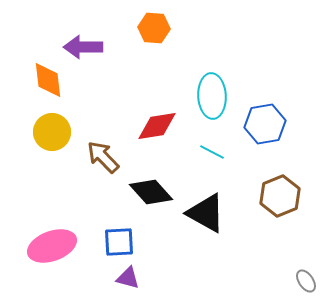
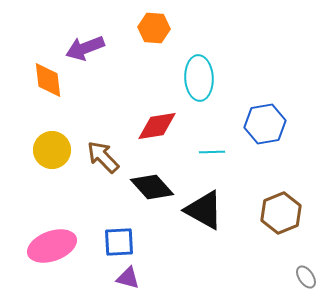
purple arrow: moved 2 px right, 1 px down; rotated 21 degrees counterclockwise
cyan ellipse: moved 13 px left, 18 px up
yellow circle: moved 18 px down
cyan line: rotated 30 degrees counterclockwise
black diamond: moved 1 px right, 5 px up
brown hexagon: moved 1 px right, 17 px down
black triangle: moved 2 px left, 3 px up
gray ellipse: moved 4 px up
